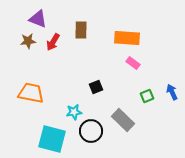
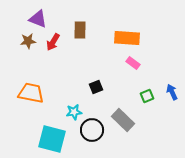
brown rectangle: moved 1 px left
black circle: moved 1 px right, 1 px up
